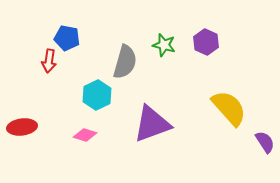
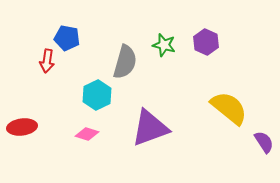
red arrow: moved 2 px left
yellow semicircle: rotated 9 degrees counterclockwise
purple triangle: moved 2 px left, 4 px down
pink diamond: moved 2 px right, 1 px up
purple semicircle: moved 1 px left
